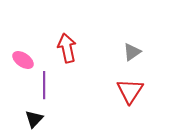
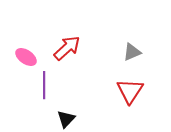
red arrow: rotated 60 degrees clockwise
gray triangle: rotated 12 degrees clockwise
pink ellipse: moved 3 px right, 3 px up
black triangle: moved 32 px right
